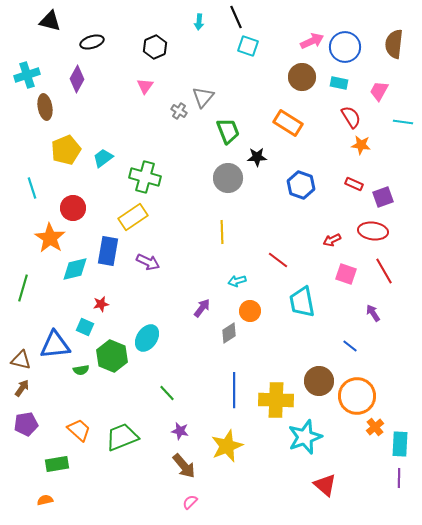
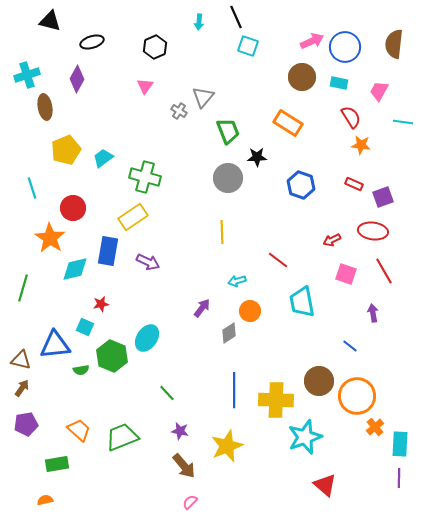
purple arrow at (373, 313): rotated 24 degrees clockwise
